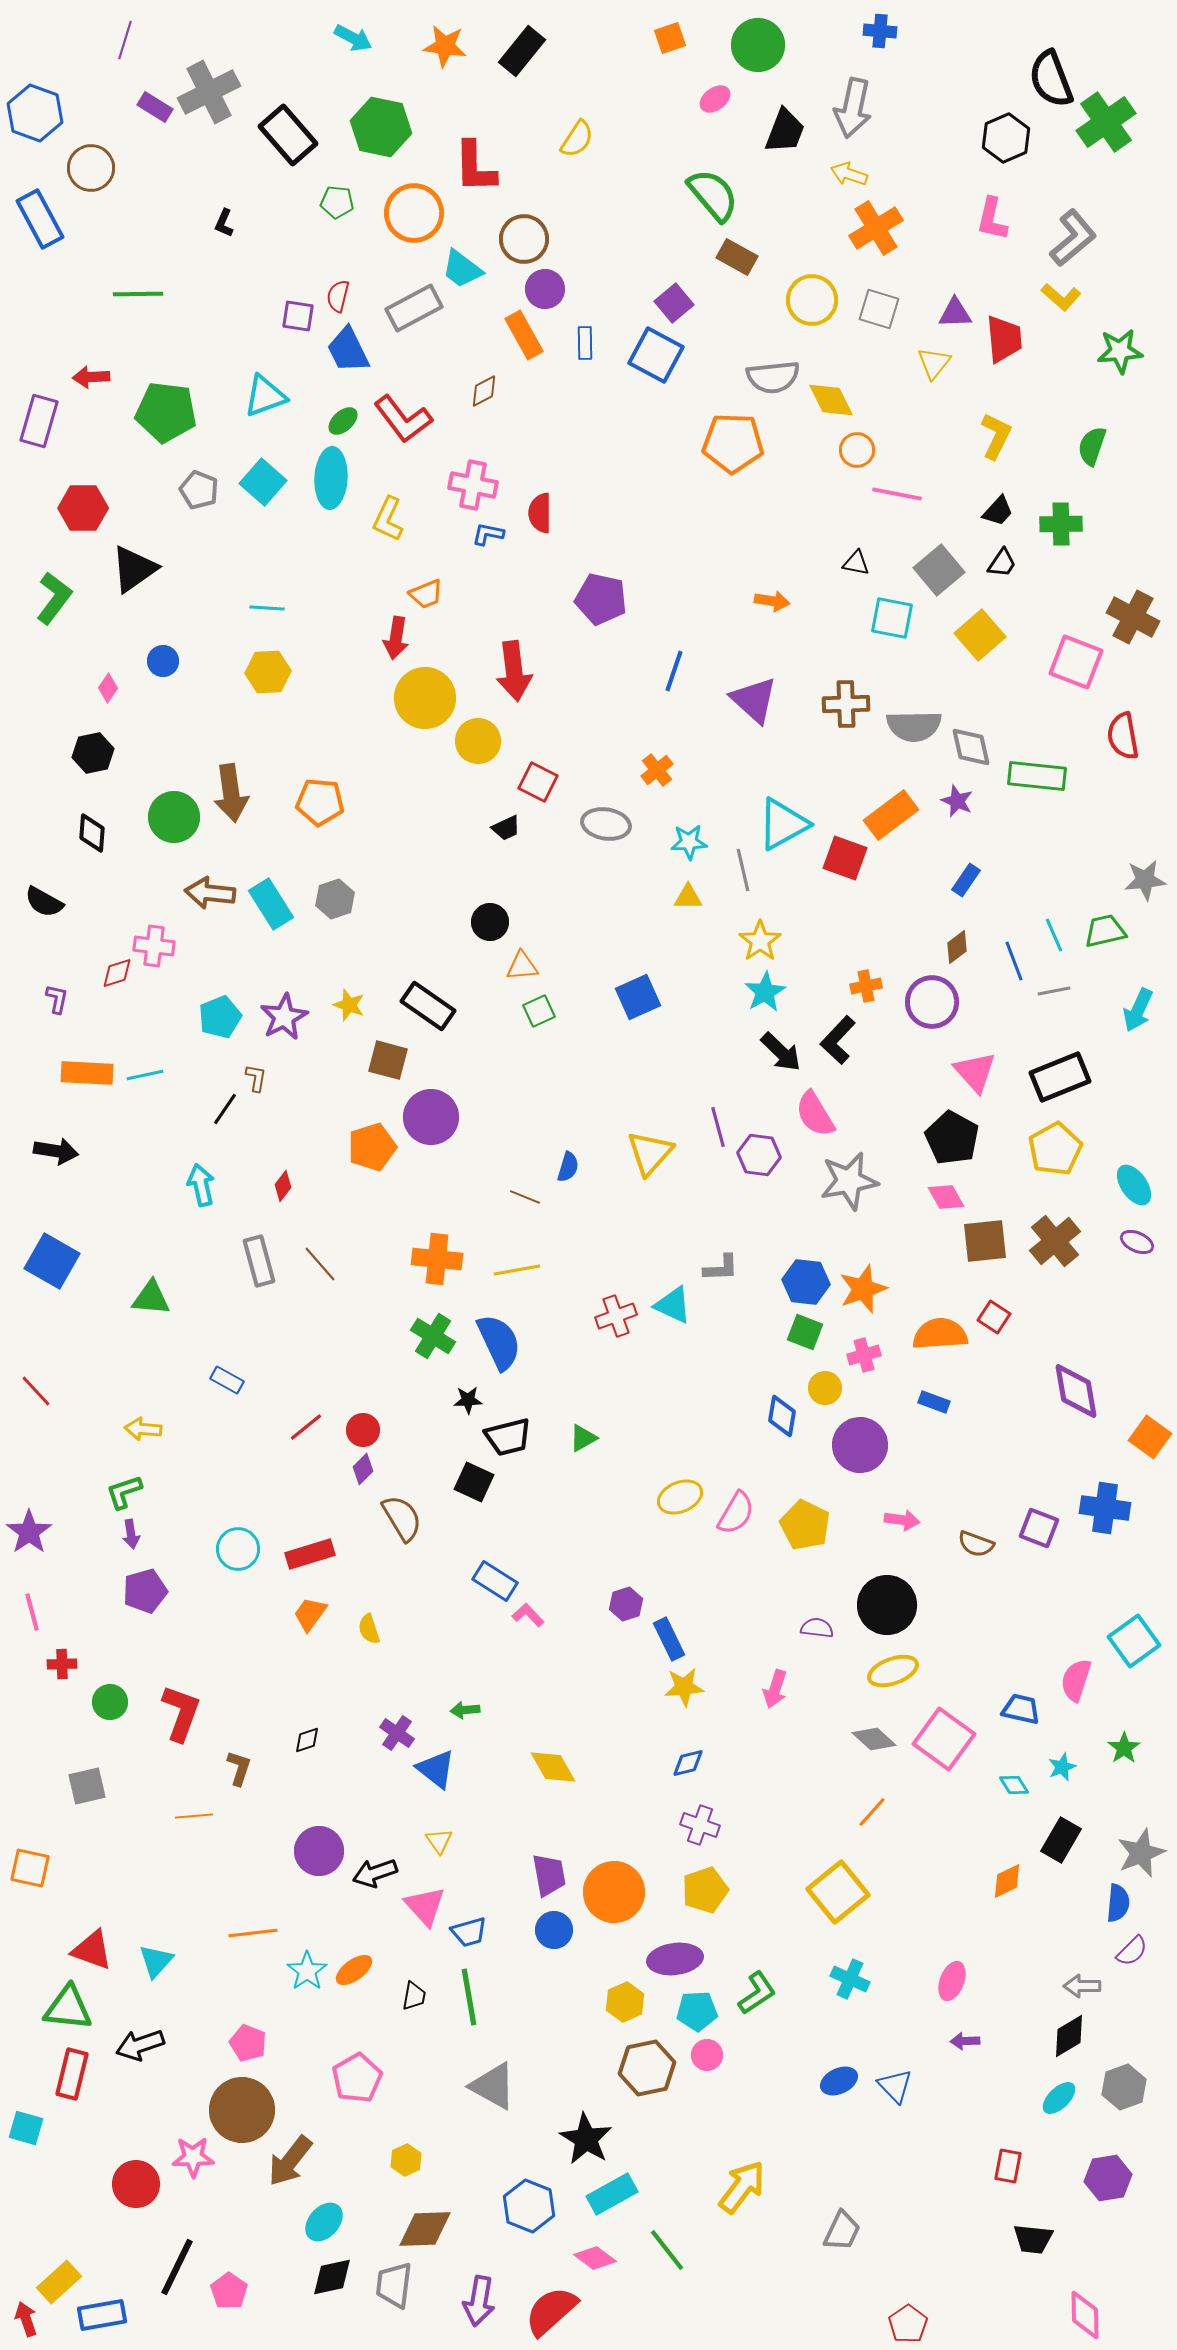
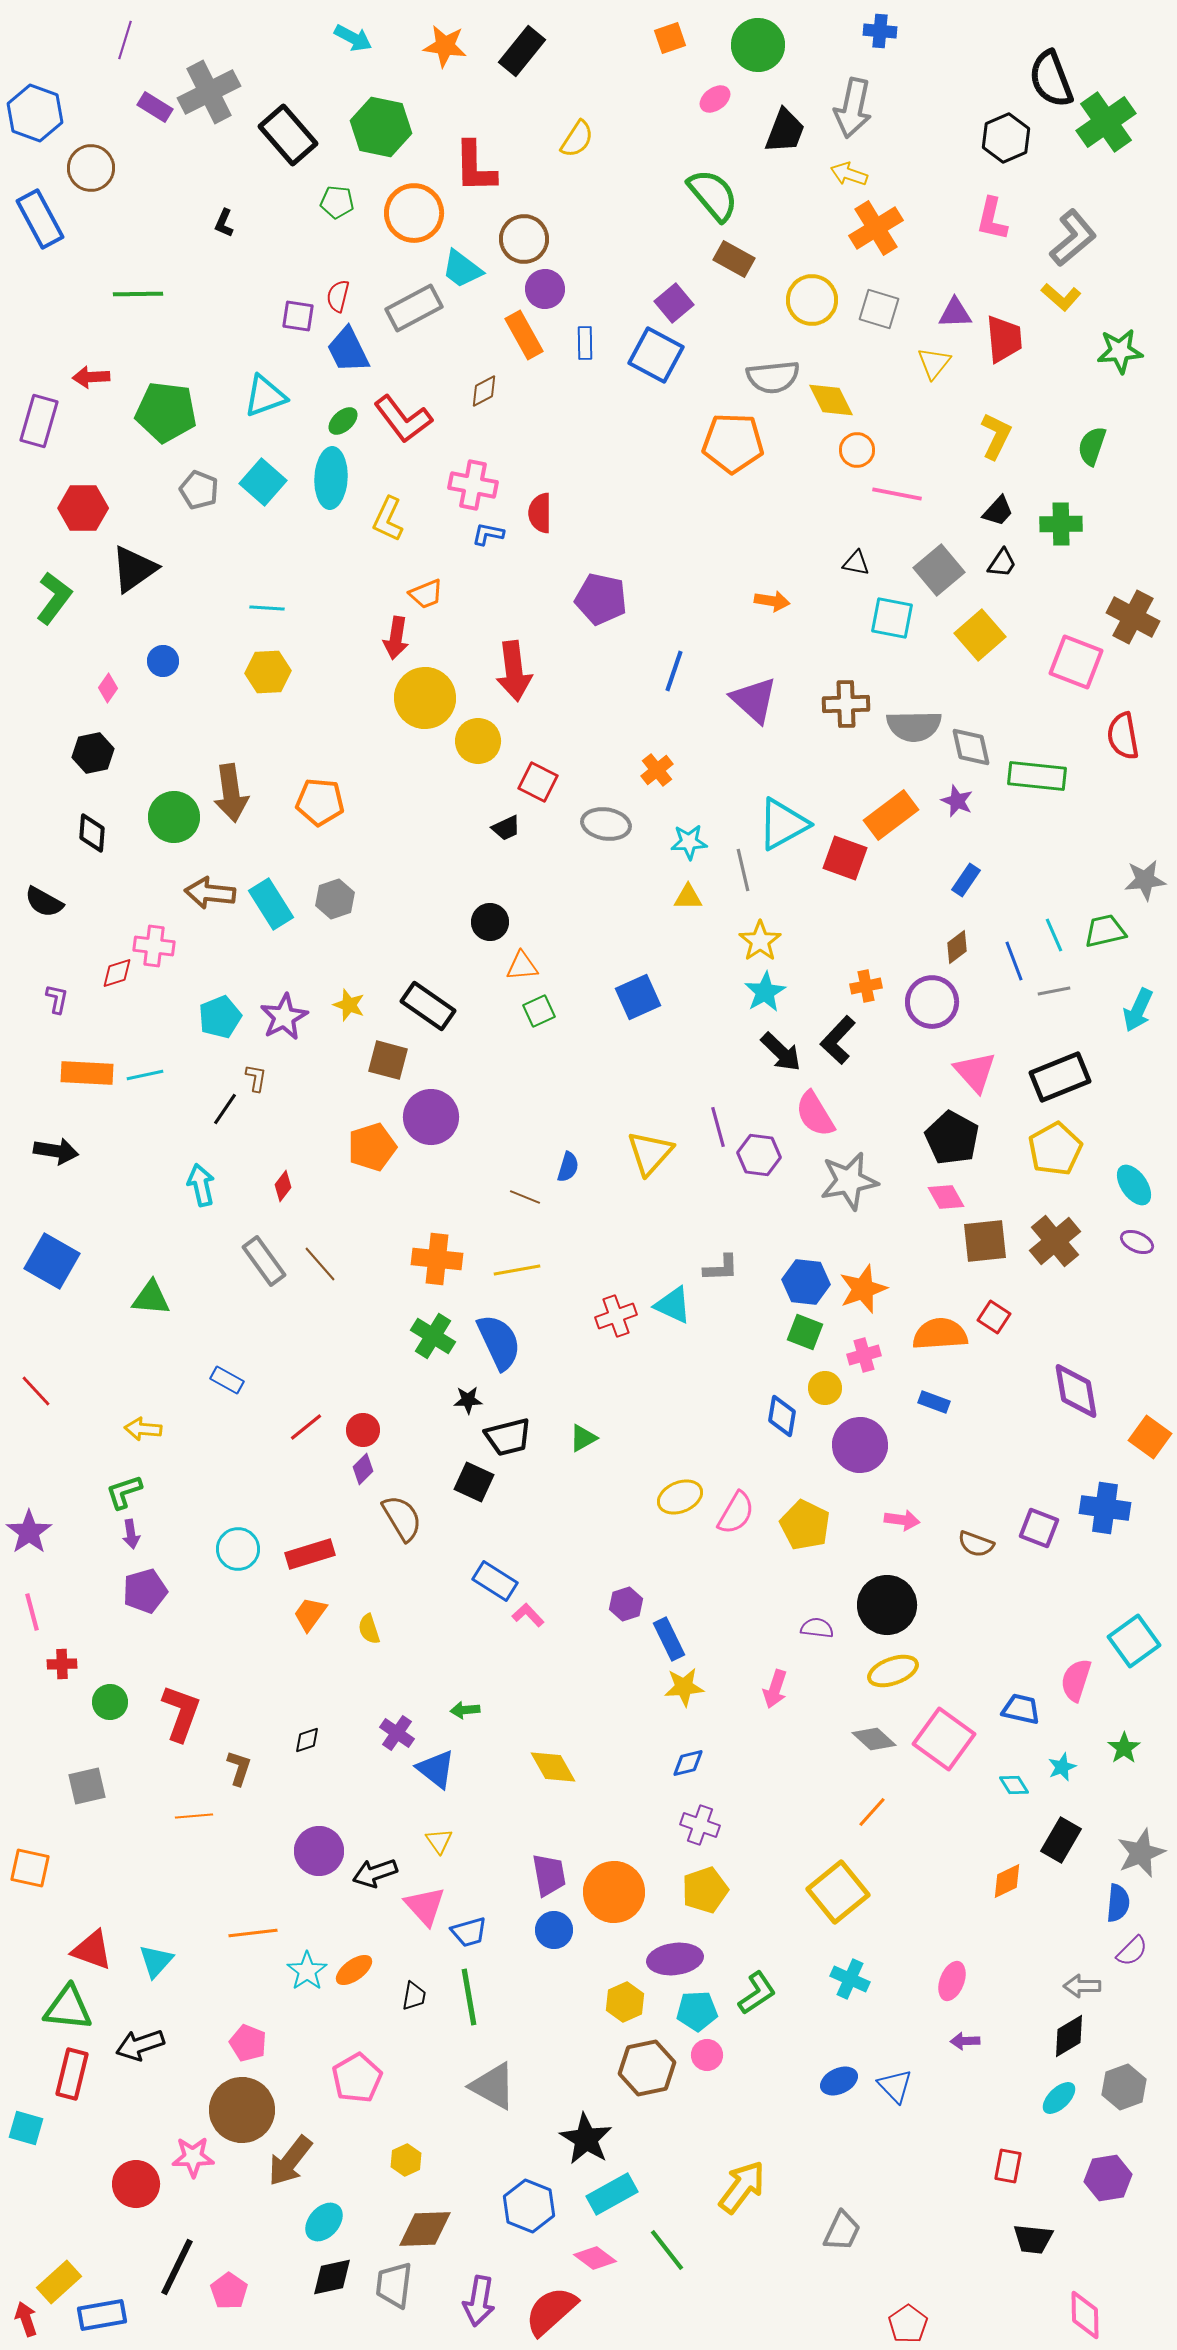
brown rectangle at (737, 257): moved 3 px left, 2 px down
gray rectangle at (259, 1261): moved 5 px right; rotated 21 degrees counterclockwise
